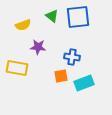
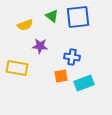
yellow semicircle: moved 2 px right
purple star: moved 2 px right, 1 px up
